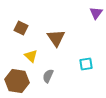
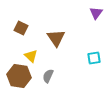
cyan square: moved 8 px right, 6 px up
brown hexagon: moved 2 px right, 5 px up
